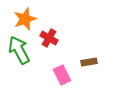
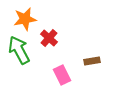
orange star: rotated 10 degrees clockwise
red cross: rotated 12 degrees clockwise
brown rectangle: moved 3 px right, 1 px up
